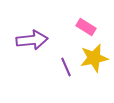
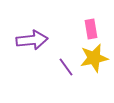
pink rectangle: moved 5 px right, 2 px down; rotated 48 degrees clockwise
purple line: rotated 12 degrees counterclockwise
